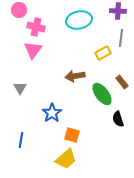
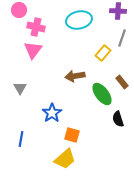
gray line: moved 1 px right; rotated 12 degrees clockwise
yellow rectangle: rotated 21 degrees counterclockwise
blue line: moved 1 px up
yellow trapezoid: moved 1 px left
